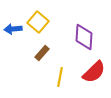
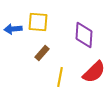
yellow square: rotated 35 degrees counterclockwise
purple diamond: moved 2 px up
